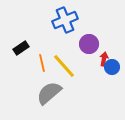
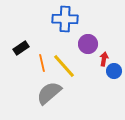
blue cross: moved 1 px up; rotated 25 degrees clockwise
purple circle: moved 1 px left
blue circle: moved 2 px right, 4 px down
